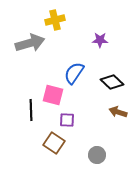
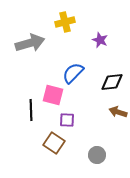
yellow cross: moved 10 px right, 2 px down
purple star: rotated 21 degrees clockwise
blue semicircle: moved 1 px left; rotated 10 degrees clockwise
black diamond: rotated 50 degrees counterclockwise
